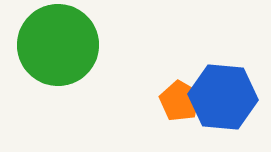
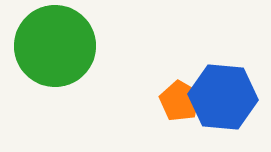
green circle: moved 3 px left, 1 px down
